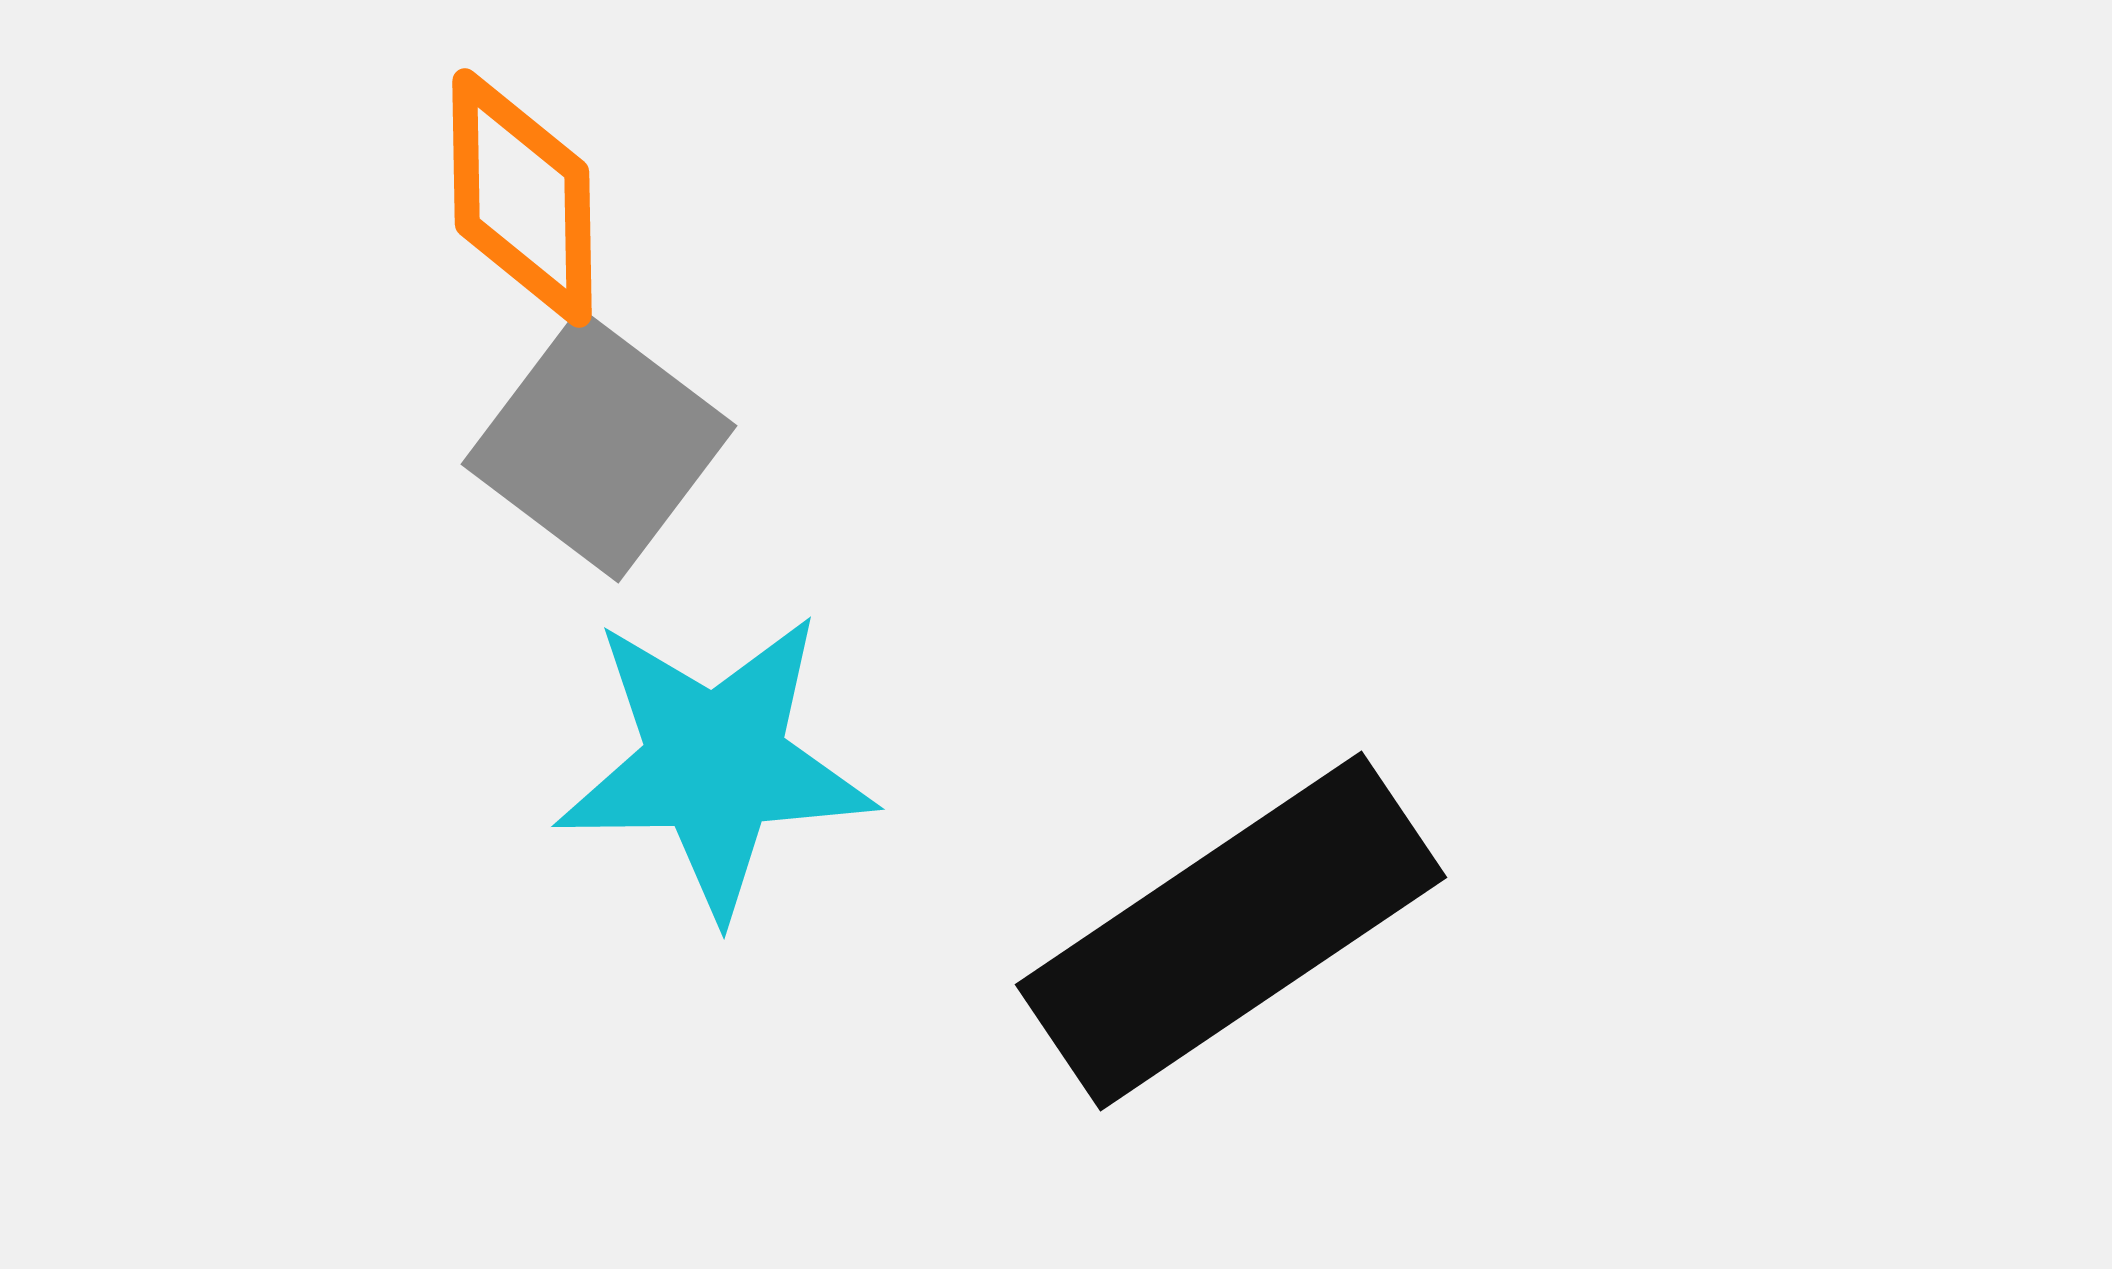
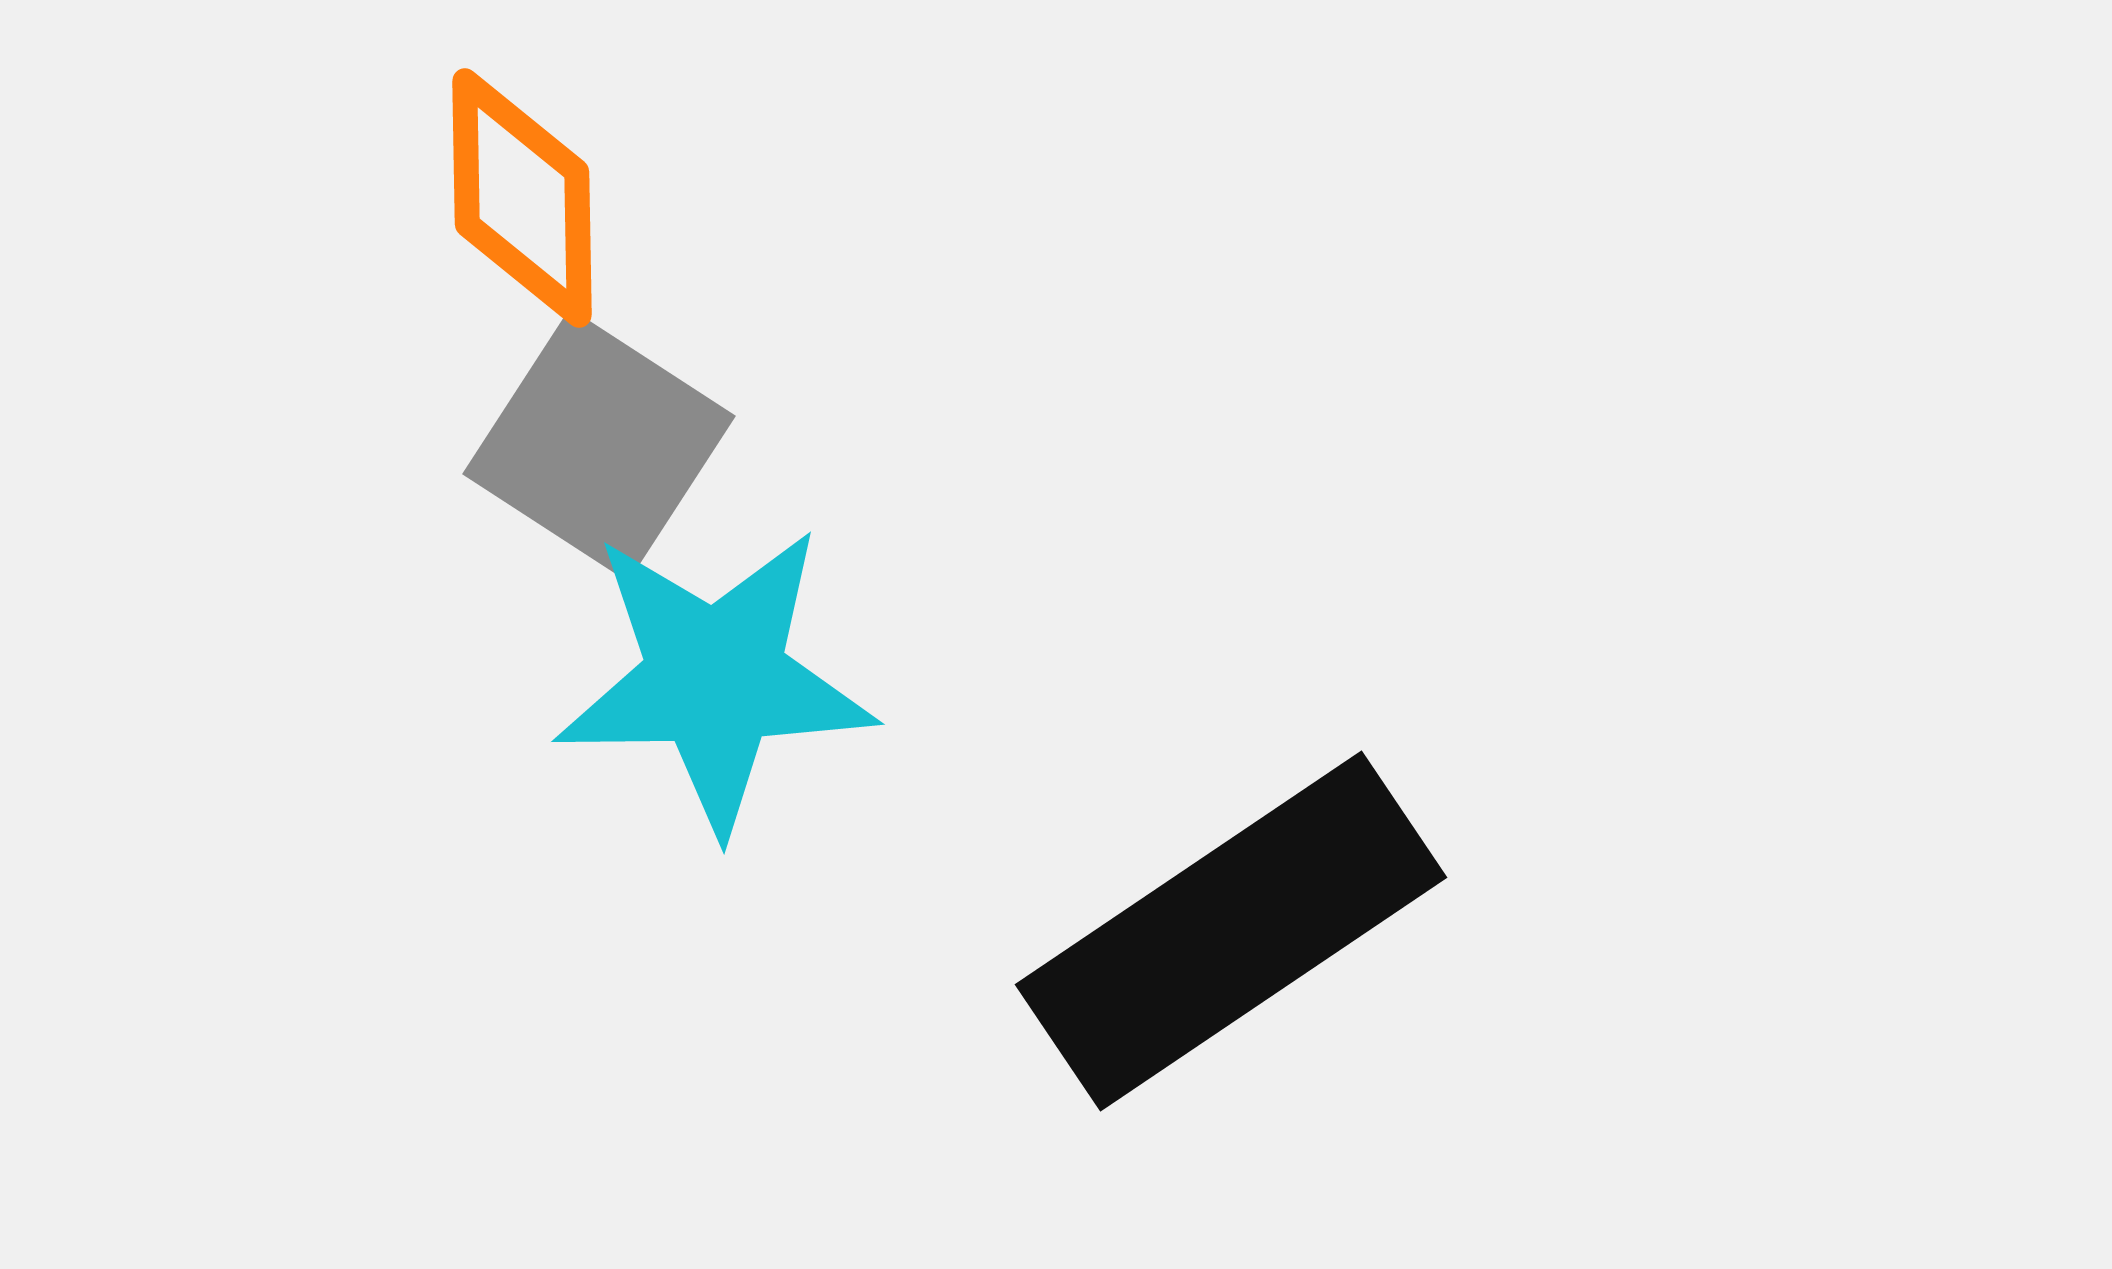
gray square: rotated 4 degrees counterclockwise
cyan star: moved 85 px up
